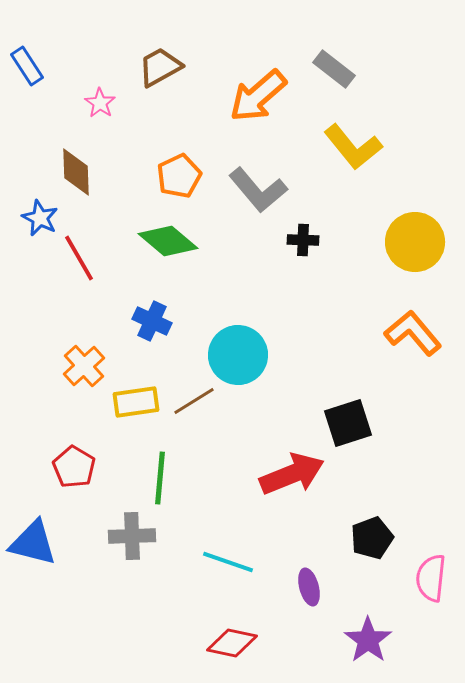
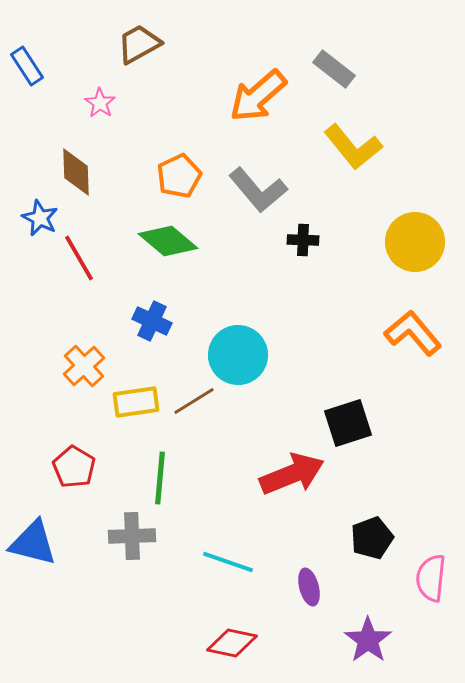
brown trapezoid: moved 21 px left, 23 px up
